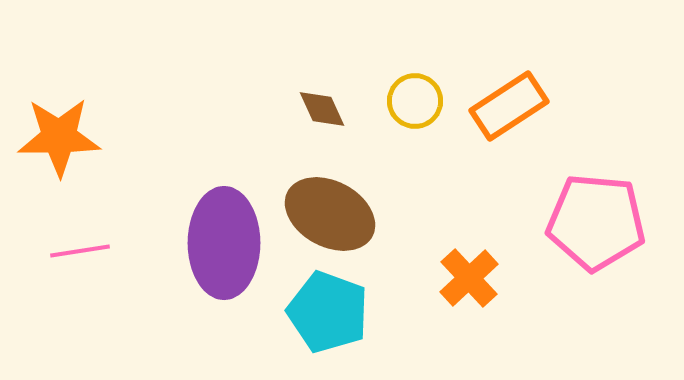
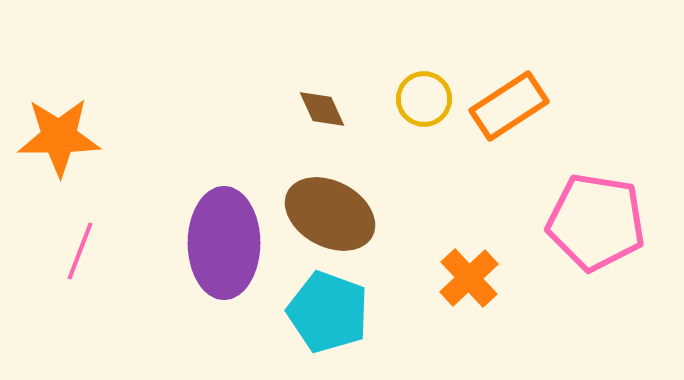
yellow circle: moved 9 px right, 2 px up
pink pentagon: rotated 4 degrees clockwise
pink line: rotated 60 degrees counterclockwise
